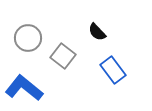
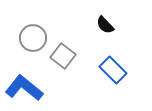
black semicircle: moved 8 px right, 7 px up
gray circle: moved 5 px right
blue rectangle: rotated 8 degrees counterclockwise
